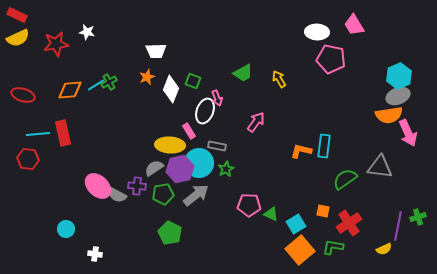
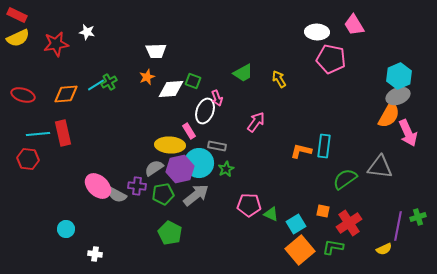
white diamond at (171, 89): rotated 64 degrees clockwise
orange diamond at (70, 90): moved 4 px left, 4 px down
orange semicircle at (389, 115): rotated 52 degrees counterclockwise
